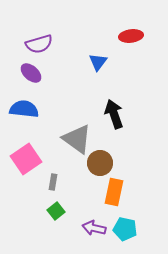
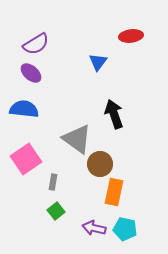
purple semicircle: moved 3 px left; rotated 16 degrees counterclockwise
brown circle: moved 1 px down
